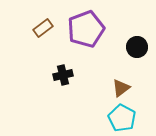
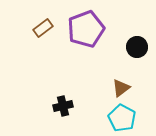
black cross: moved 31 px down
